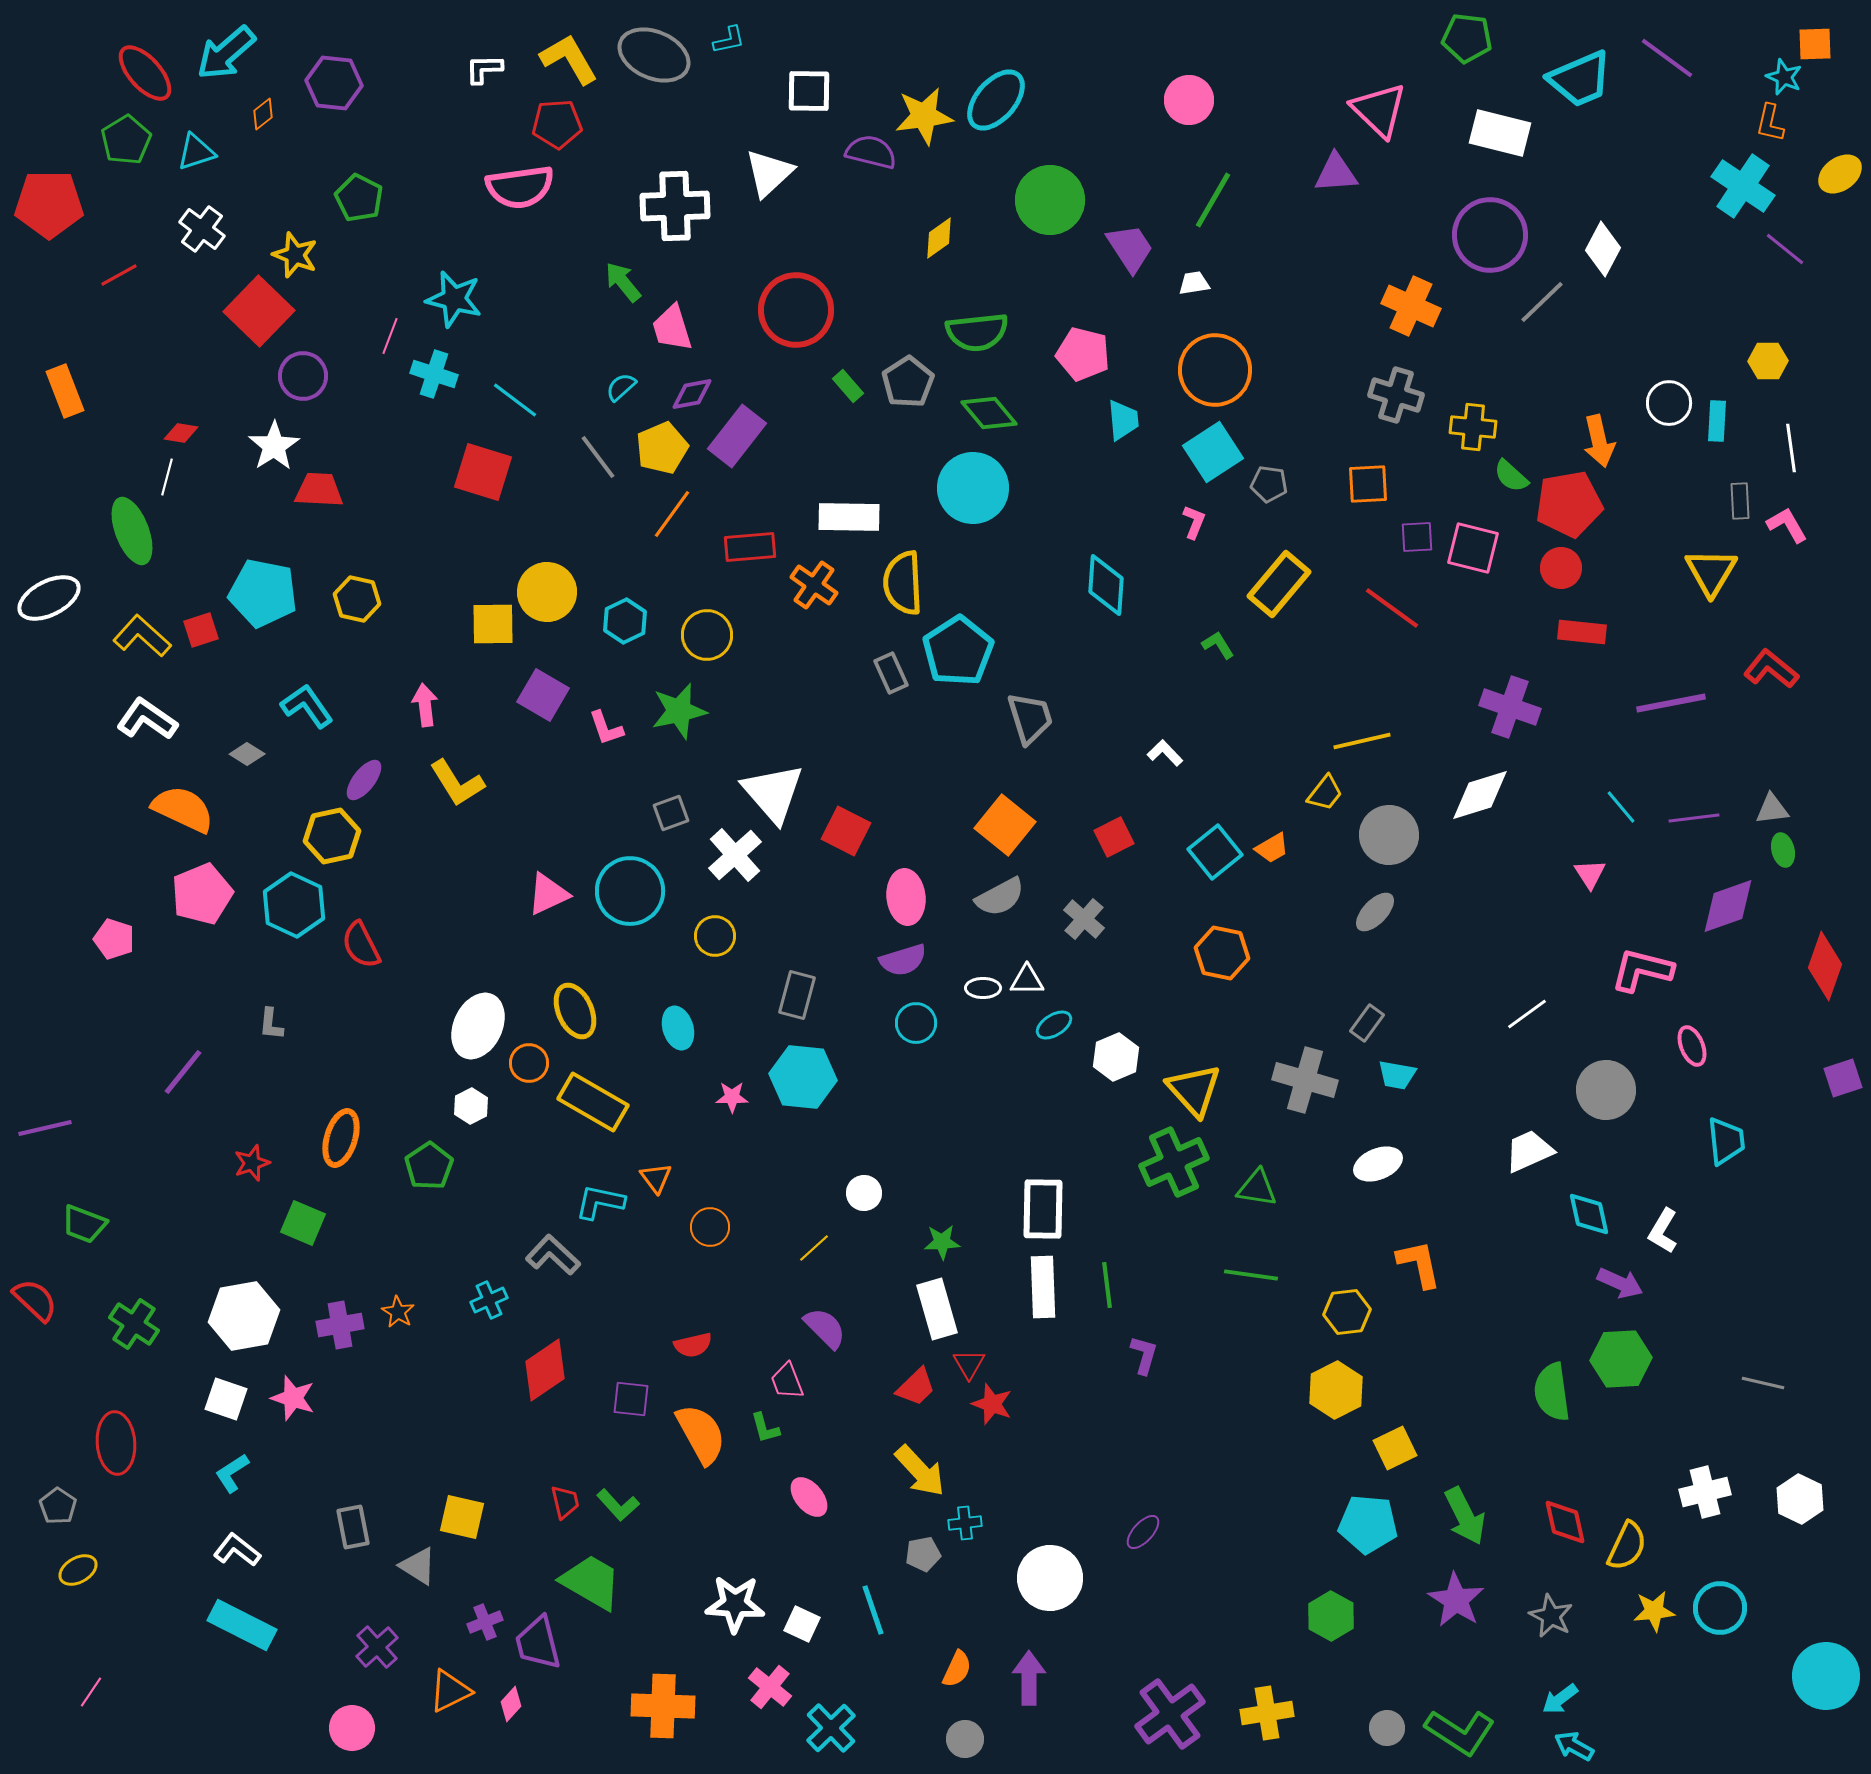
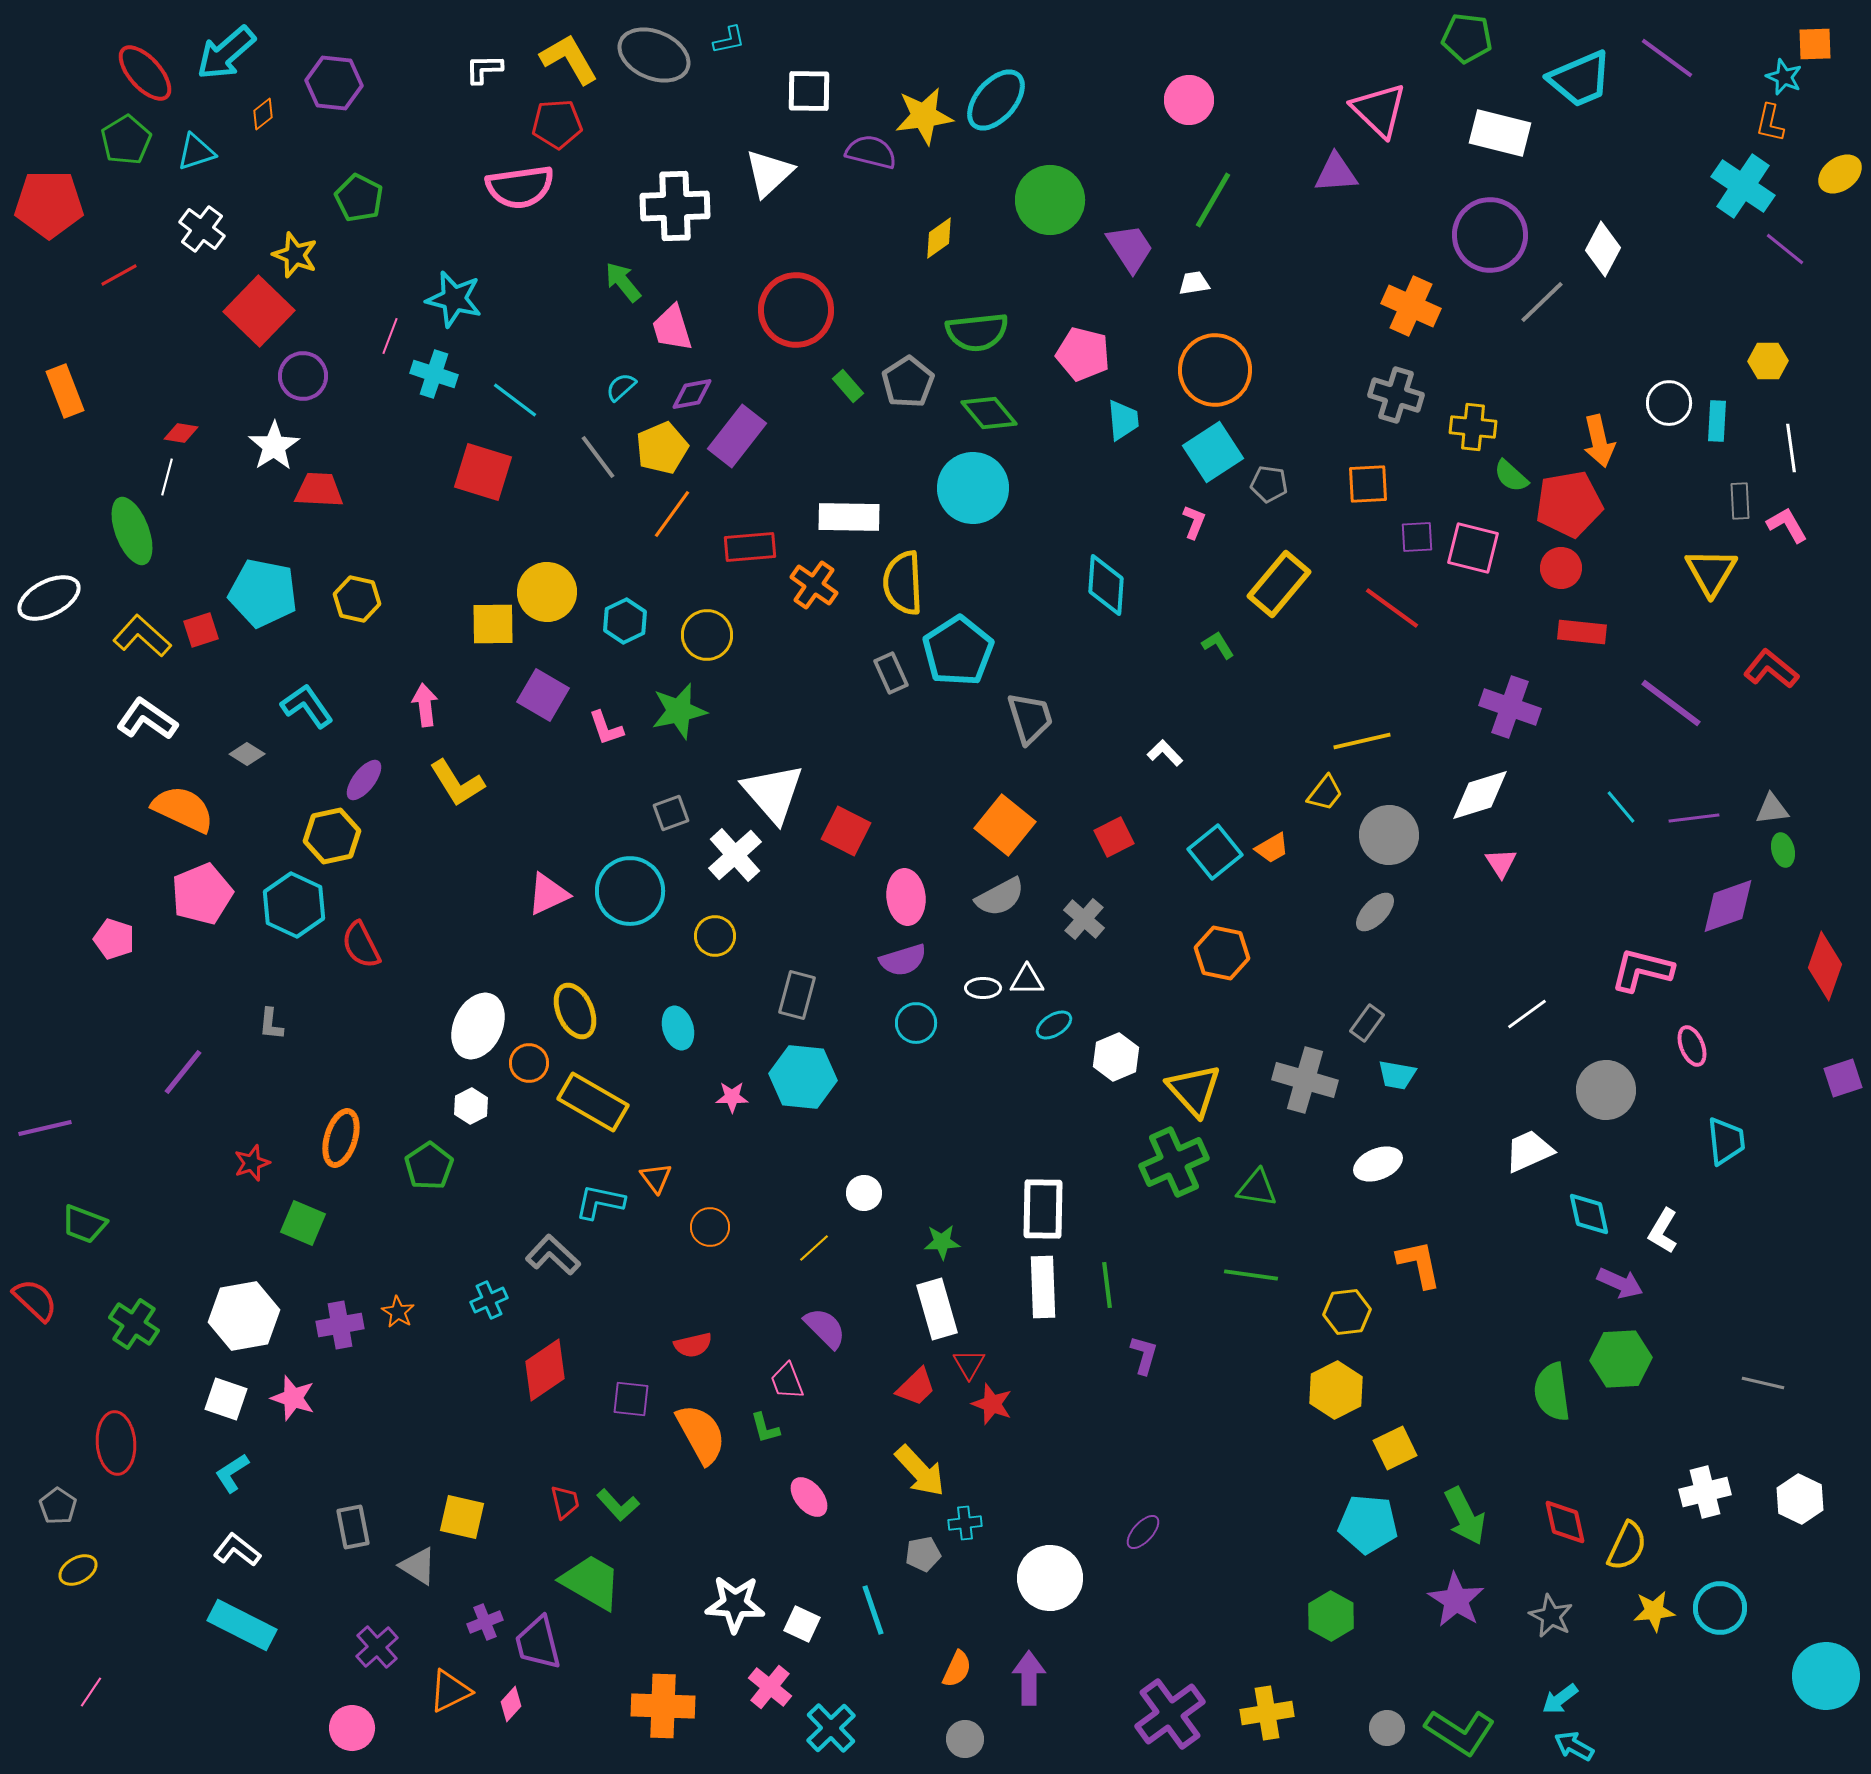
purple line at (1671, 703): rotated 48 degrees clockwise
pink triangle at (1590, 874): moved 89 px left, 11 px up
